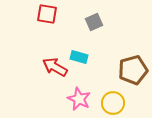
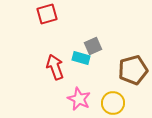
red square: rotated 25 degrees counterclockwise
gray square: moved 1 px left, 24 px down
cyan rectangle: moved 2 px right, 1 px down
red arrow: rotated 40 degrees clockwise
